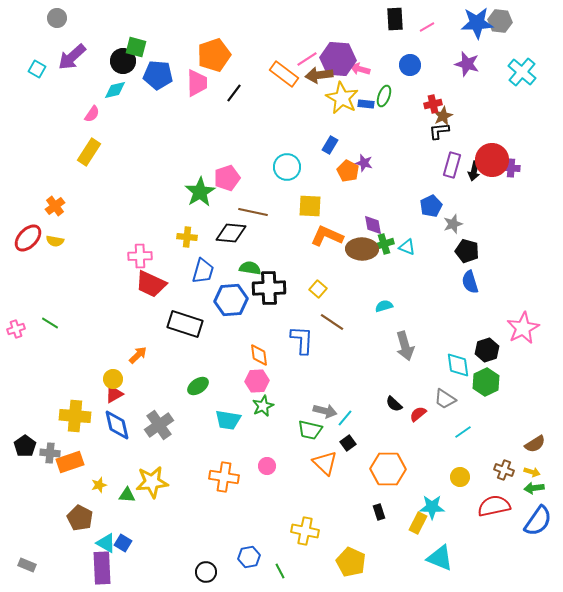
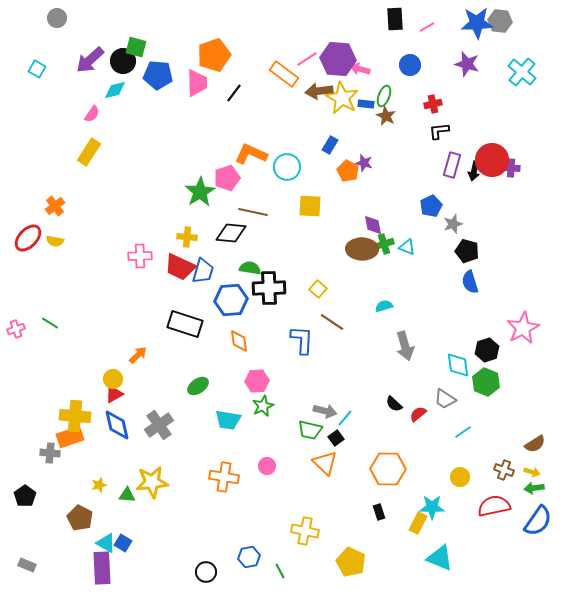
purple arrow at (72, 57): moved 18 px right, 3 px down
brown arrow at (319, 75): moved 16 px down
brown star at (443, 116): moved 57 px left; rotated 18 degrees counterclockwise
orange L-shape at (327, 236): moved 76 px left, 82 px up
red trapezoid at (151, 284): moved 29 px right, 17 px up
orange diamond at (259, 355): moved 20 px left, 14 px up
green hexagon at (486, 382): rotated 12 degrees counterclockwise
black square at (348, 443): moved 12 px left, 5 px up
black pentagon at (25, 446): moved 50 px down
orange rectangle at (70, 462): moved 25 px up
